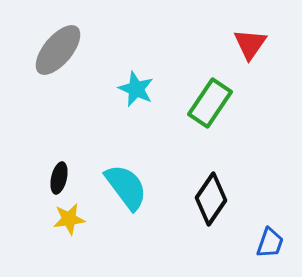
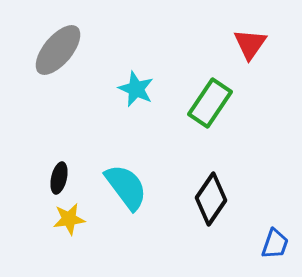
blue trapezoid: moved 5 px right, 1 px down
